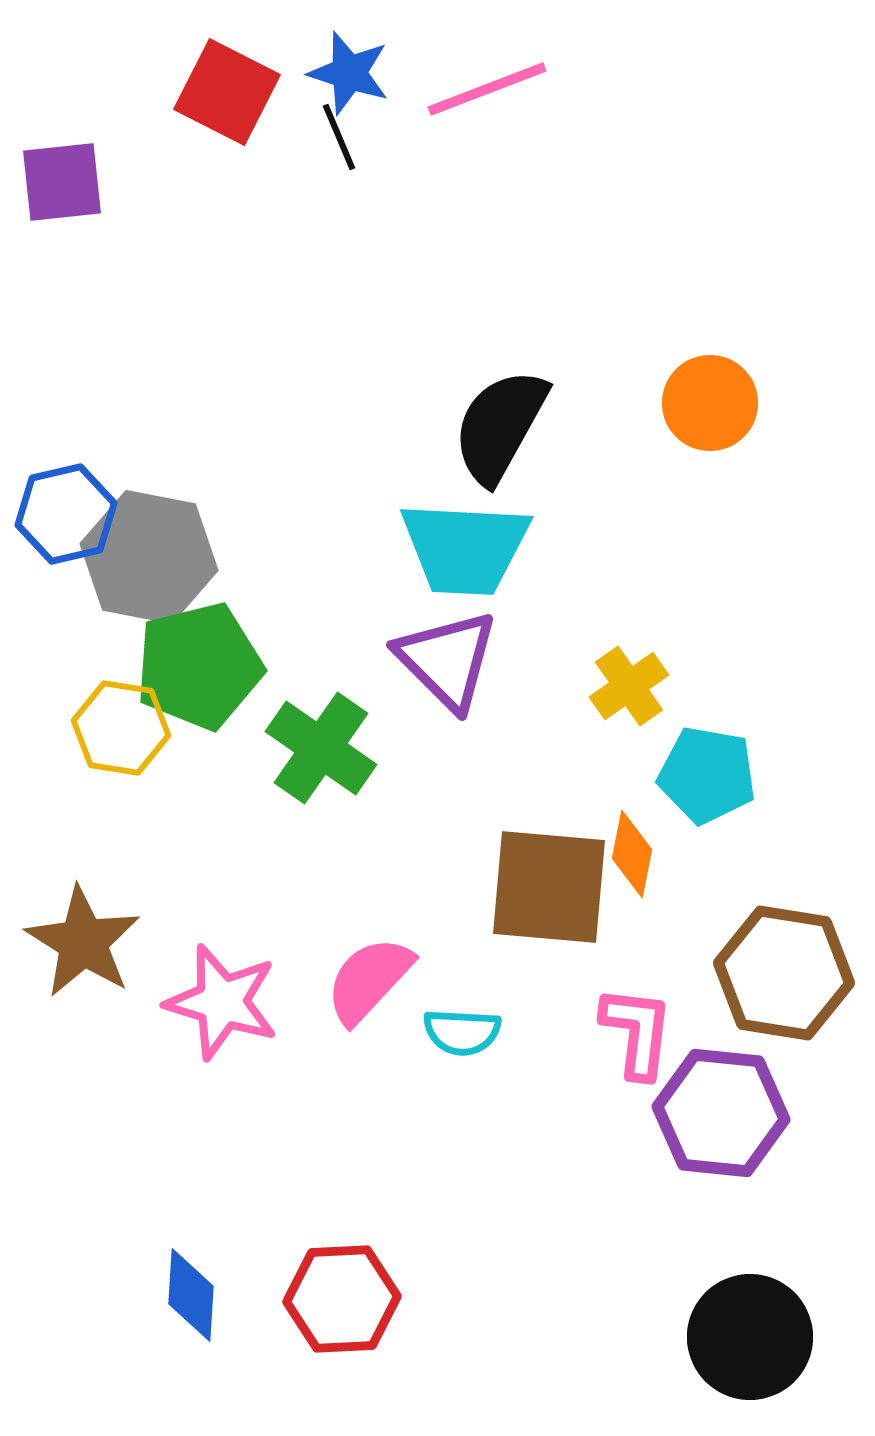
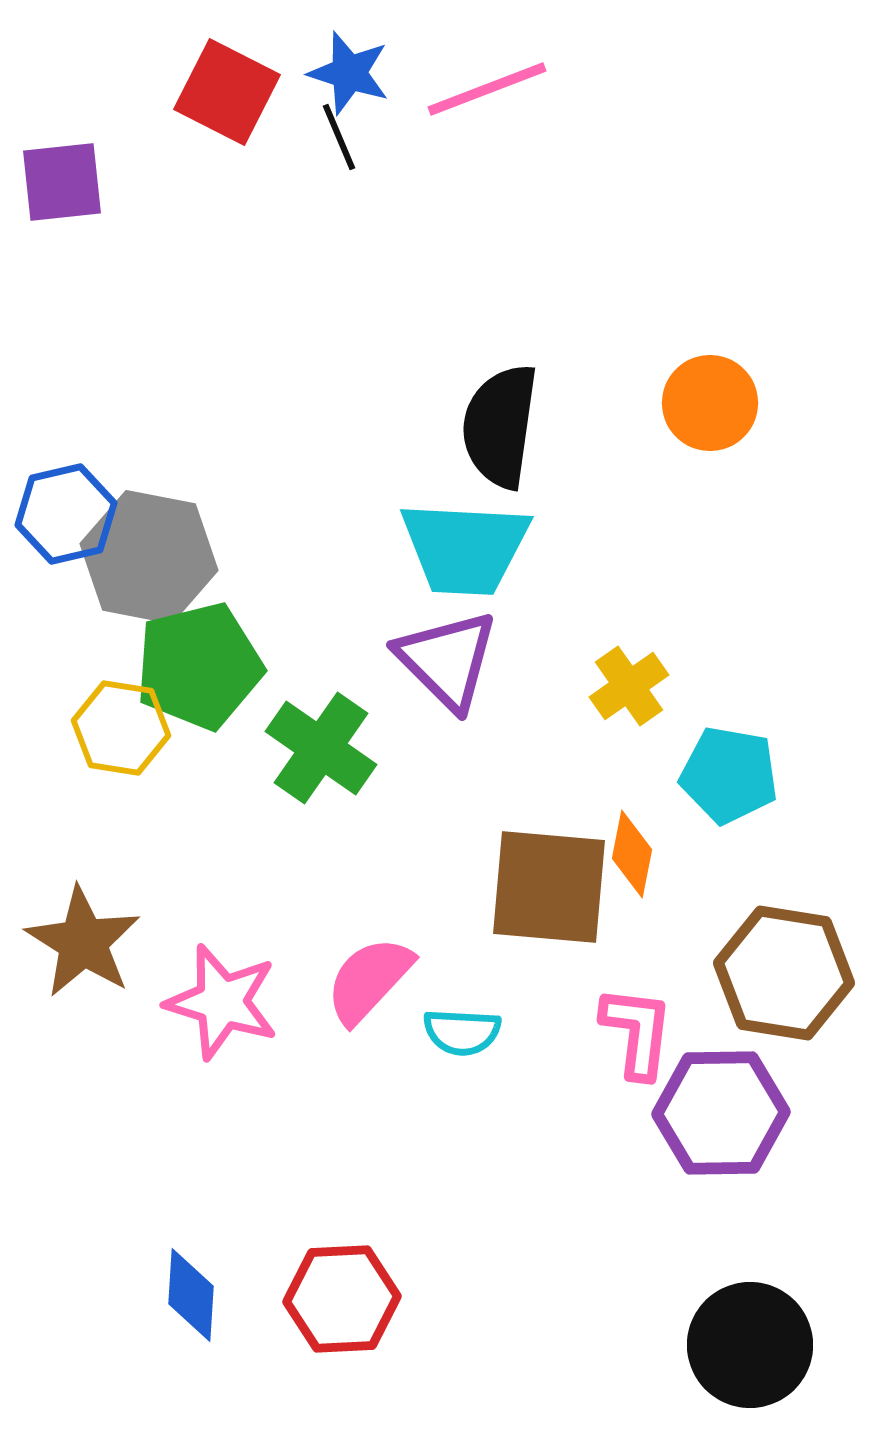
black semicircle: rotated 21 degrees counterclockwise
cyan pentagon: moved 22 px right
purple hexagon: rotated 7 degrees counterclockwise
black circle: moved 8 px down
